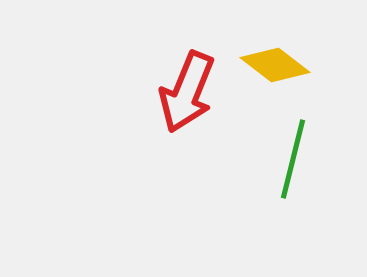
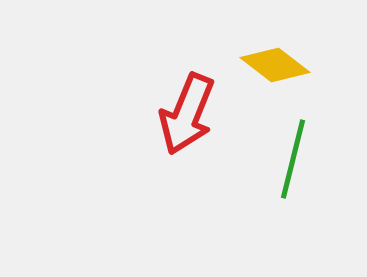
red arrow: moved 22 px down
